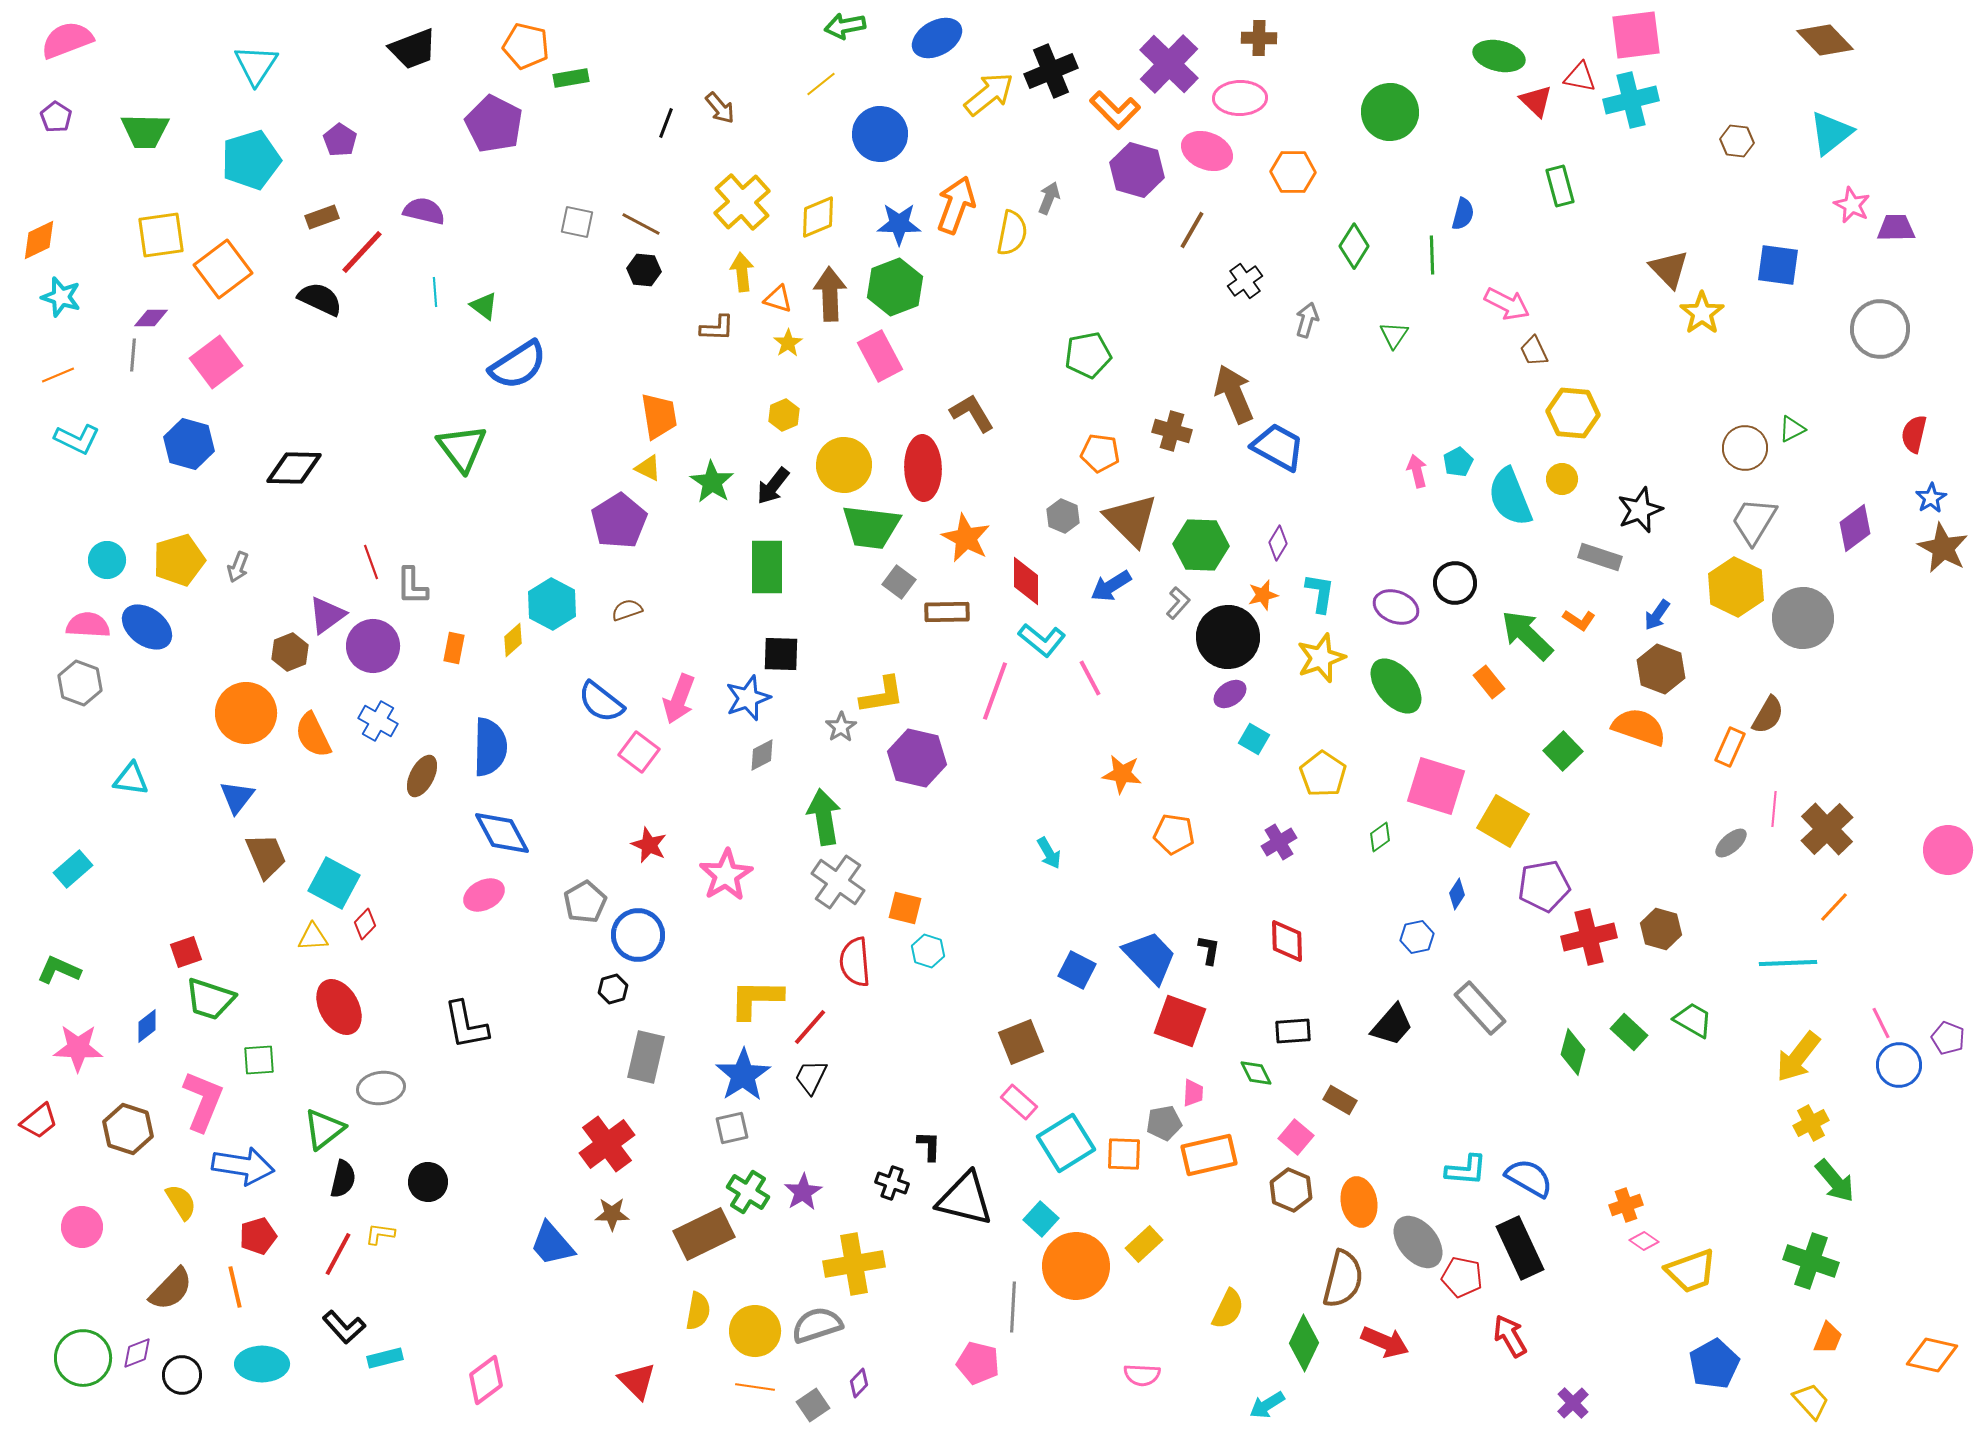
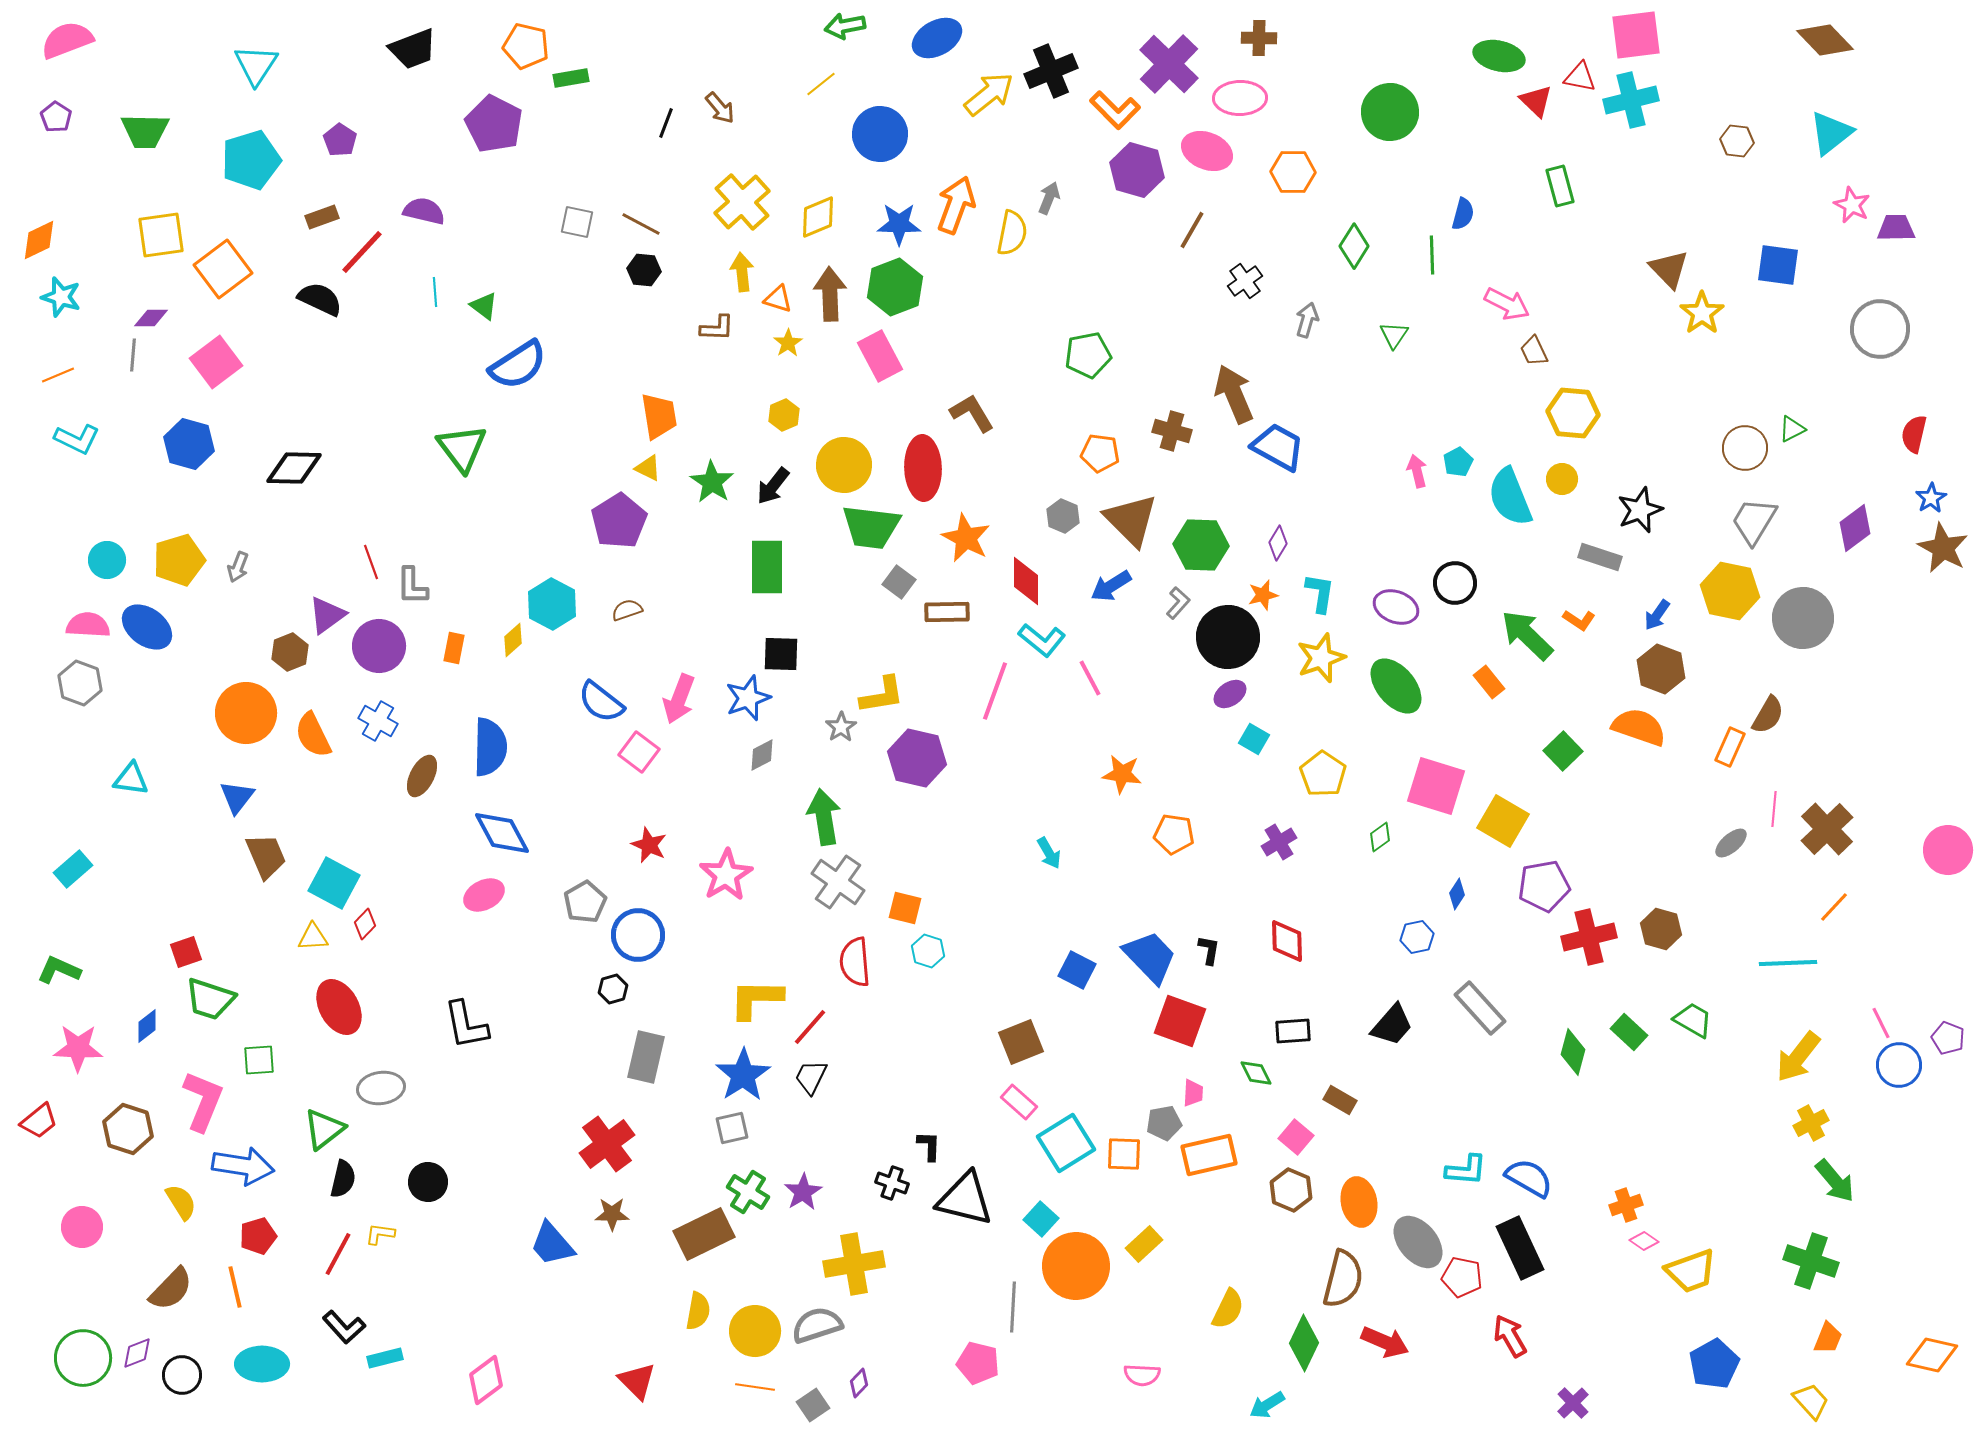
yellow hexagon at (1736, 587): moved 6 px left, 4 px down; rotated 14 degrees counterclockwise
purple circle at (373, 646): moved 6 px right
